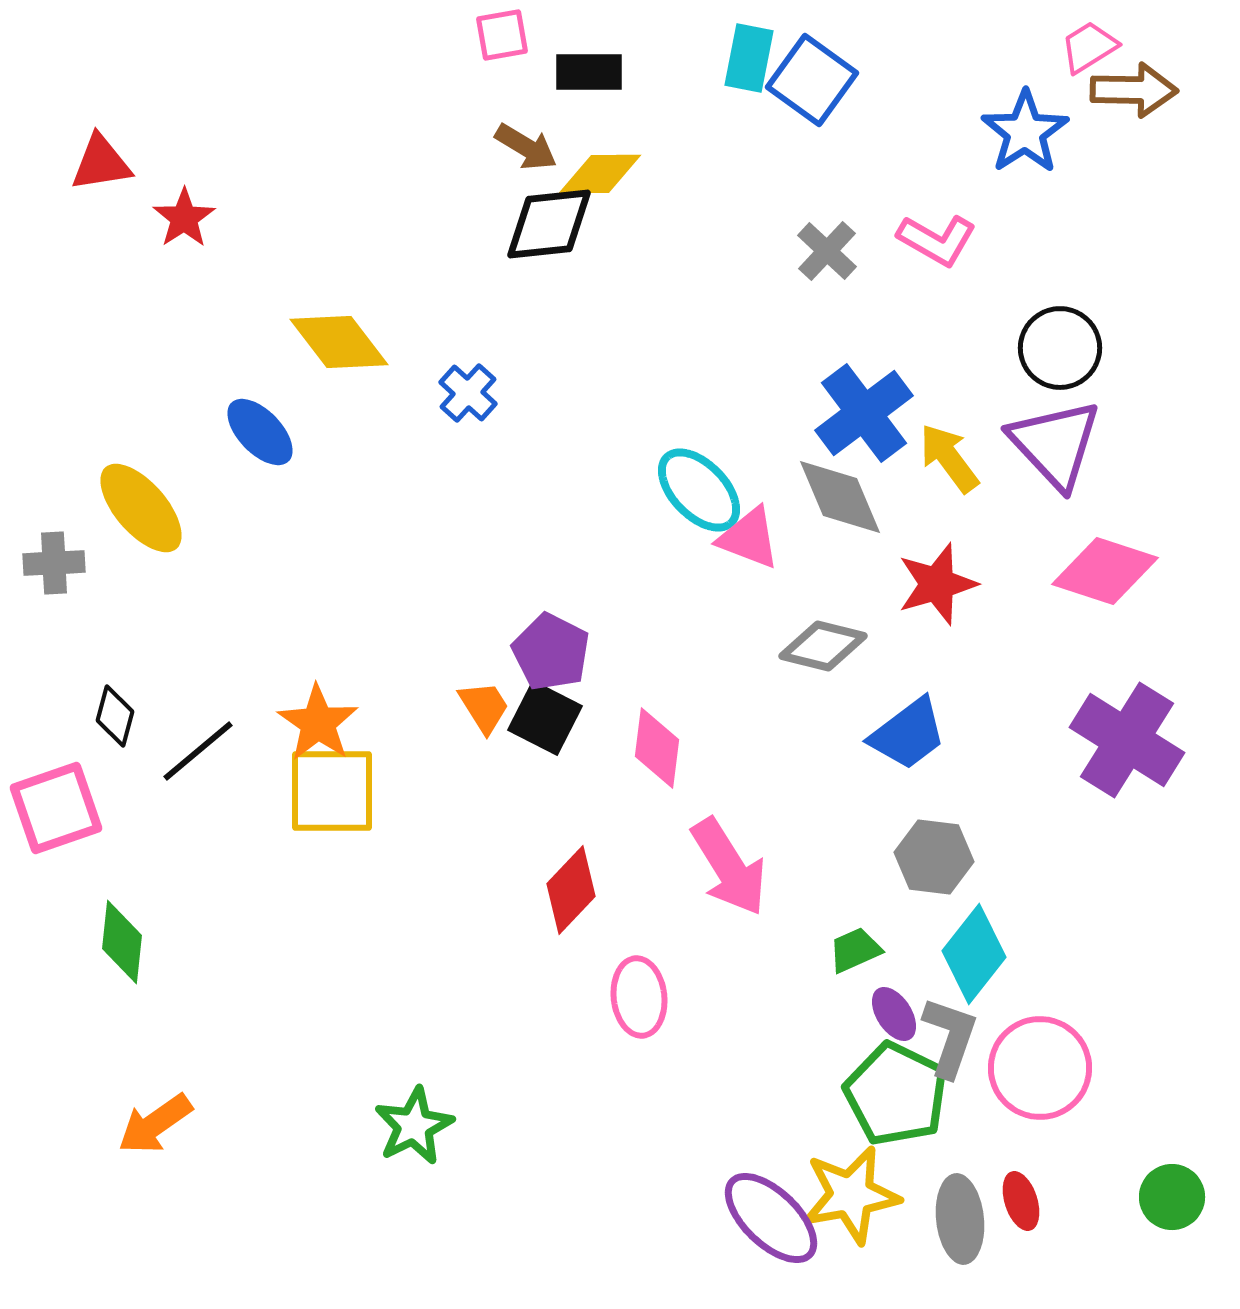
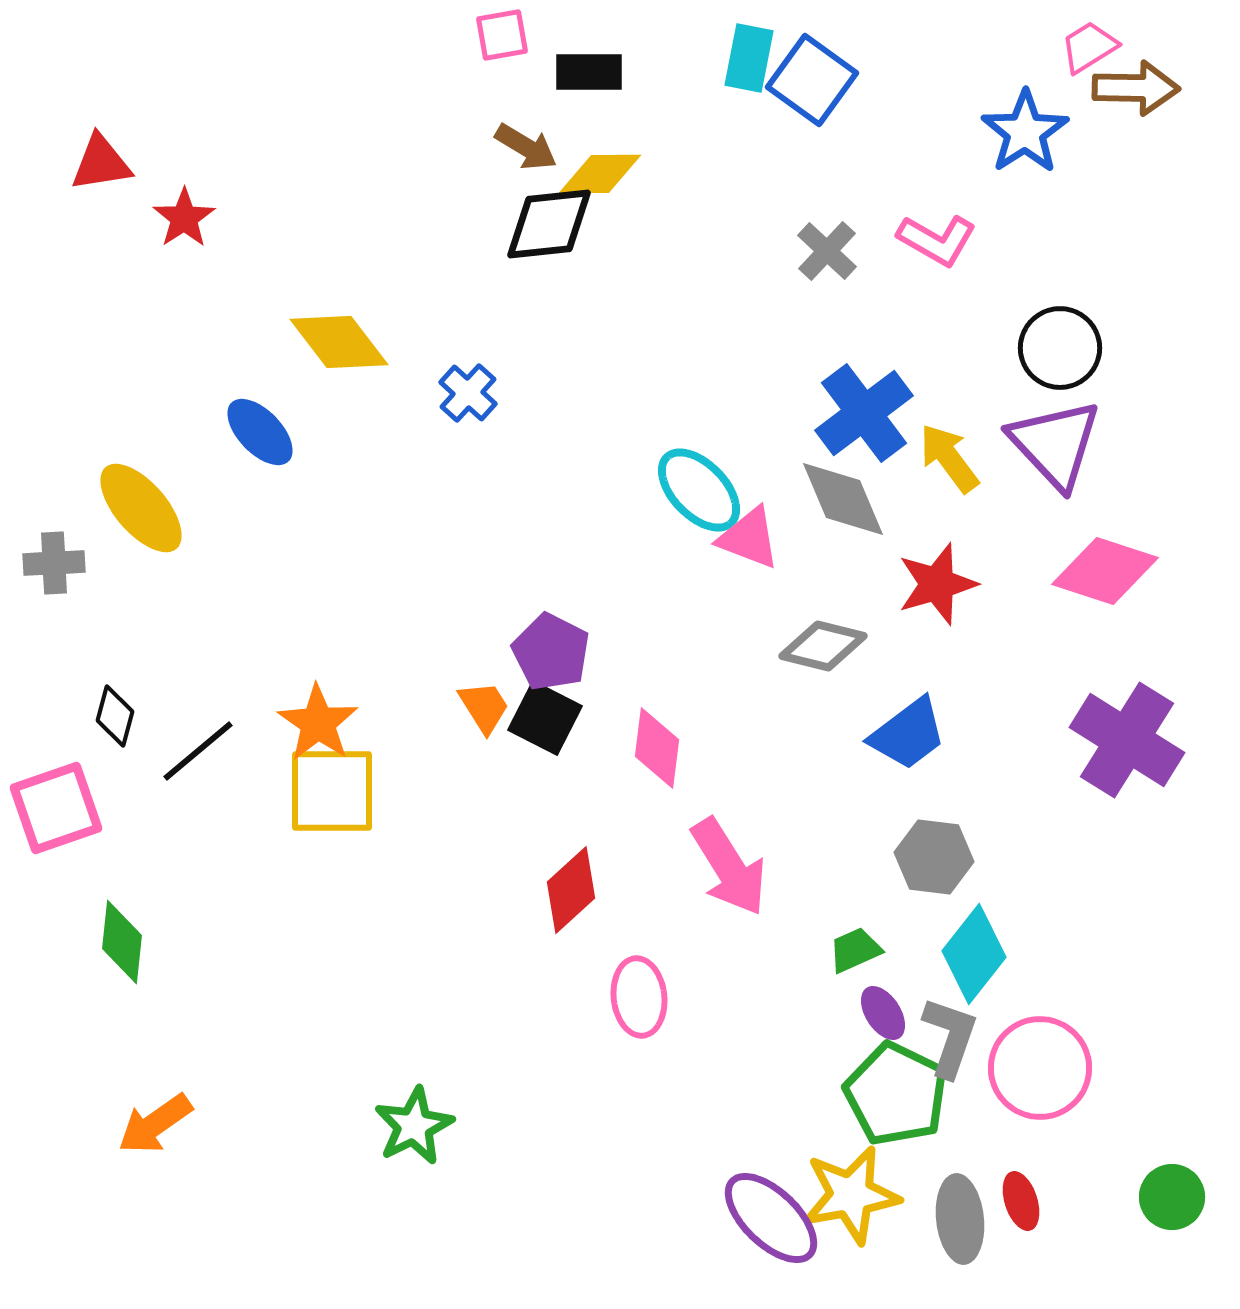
brown arrow at (1134, 90): moved 2 px right, 2 px up
gray diamond at (840, 497): moved 3 px right, 2 px down
red diamond at (571, 890): rotated 4 degrees clockwise
purple ellipse at (894, 1014): moved 11 px left, 1 px up
